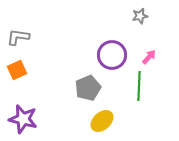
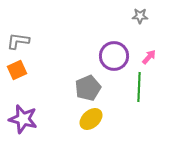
gray star: rotated 14 degrees clockwise
gray L-shape: moved 4 px down
purple circle: moved 2 px right, 1 px down
green line: moved 1 px down
yellow ellipse: moved 11 px left, 2 px up
